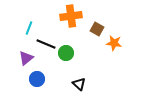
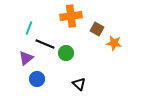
black line: moved 1 px left
